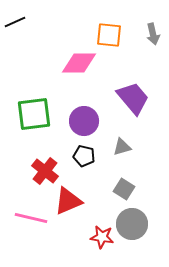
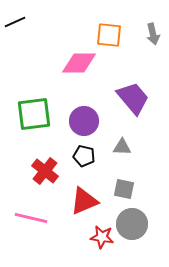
gray triangle: rotated 18 degrees clockwise
gray square: rotated 20 degrees counterclockwise
red triangle: moved 16 px right
